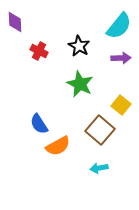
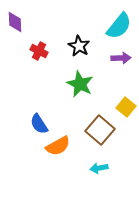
yellow square: moved 5 px right, 2 px down
